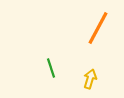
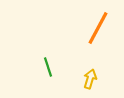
green line: moved 3 px left, 1 px up
